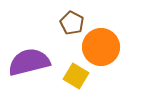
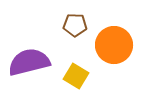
brown pentagon: moved 3 px right, 2 px down; rotated 25 degrees counterclockwise
orange circle: moved 13 px right, 2 px up
